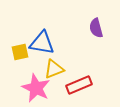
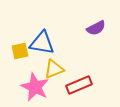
purple semicircle: rotated 102 degrees counterclockwise
yellow square: moved 1 px up
pink star: moved 1 px left, 1 px up
